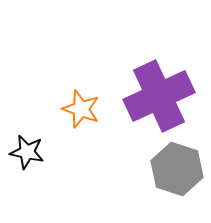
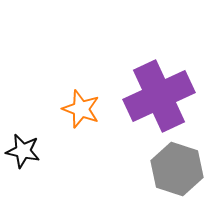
black star: moved 4 px left, 1 px up
